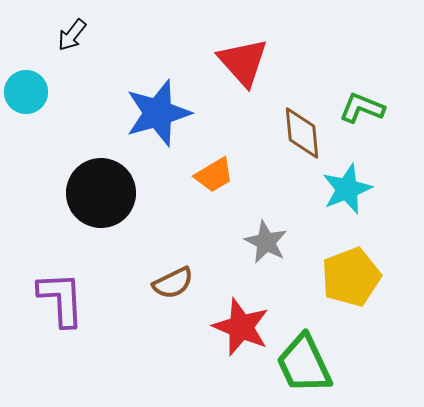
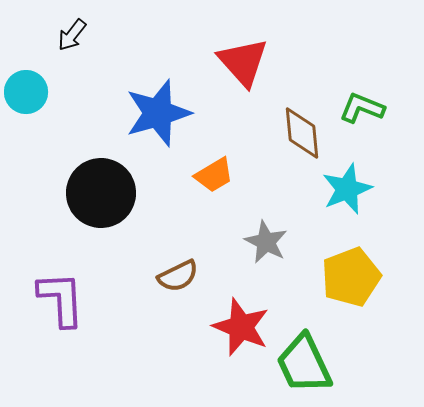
brown semicircle: moved 5 px right, 7 px up
